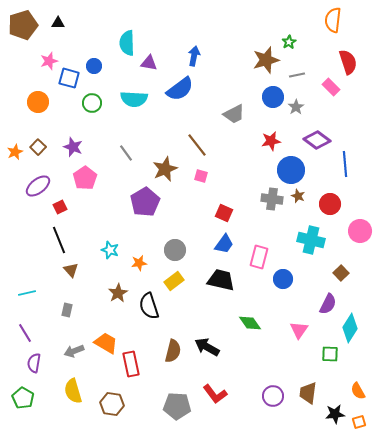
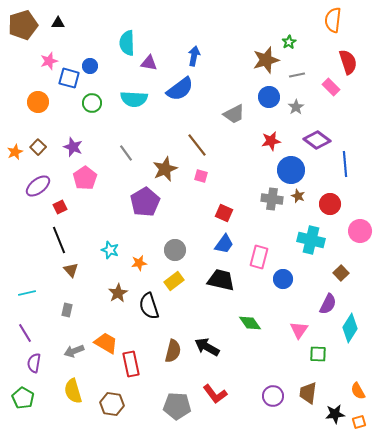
blue circle at (94, 66): moved 4 px left
blue circle at (273, 97): moved 4 px left
green square at (330, 354): moved 12 px left
